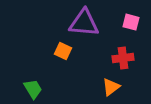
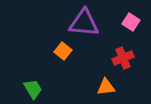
pink square: rotated 18 degrees clockwise
orange square: rotated 12 degrees clockwise
red cross: rotated 15 degrees counterclockwise
orange triangle: moved 5 px left; rotated 30 degrees clockwise
